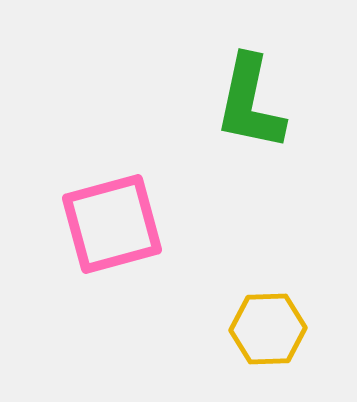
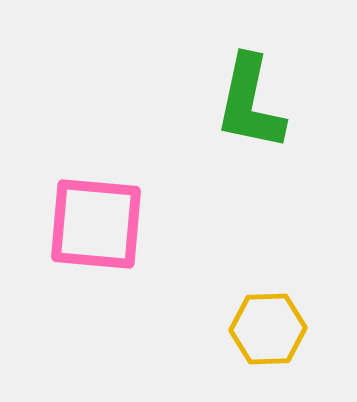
pink square: moved 16 px left; rotated 20 degrees clockwise
